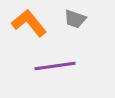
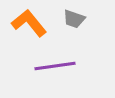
gray trapezoid: moved 1 px left
